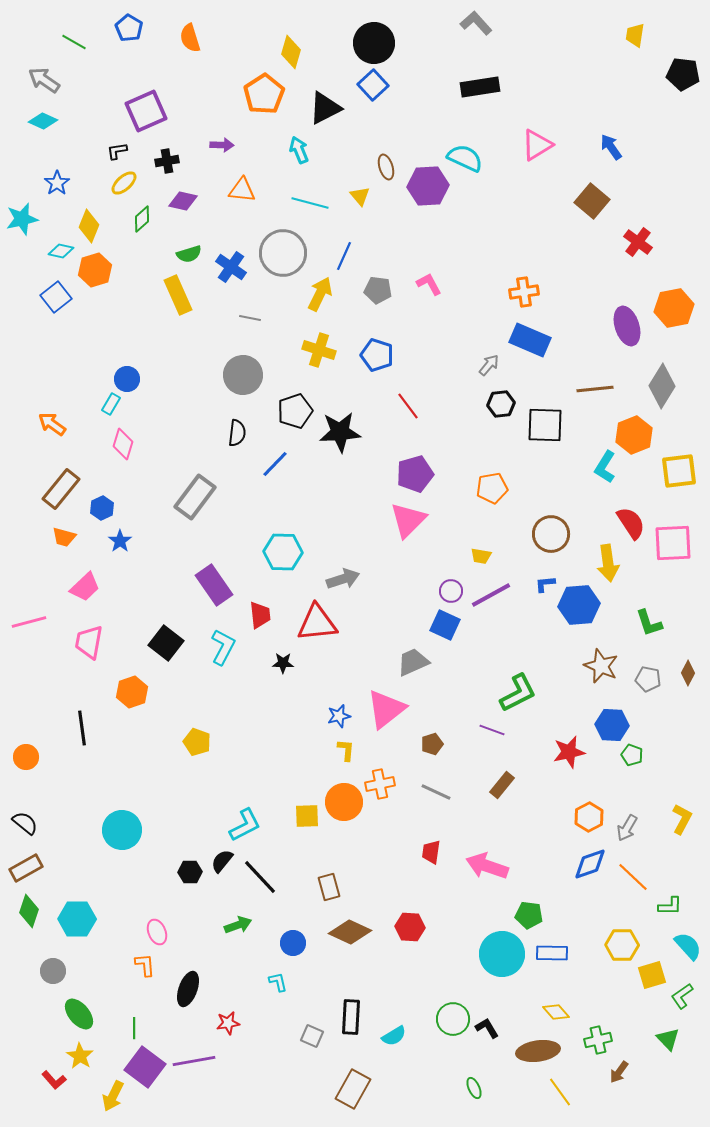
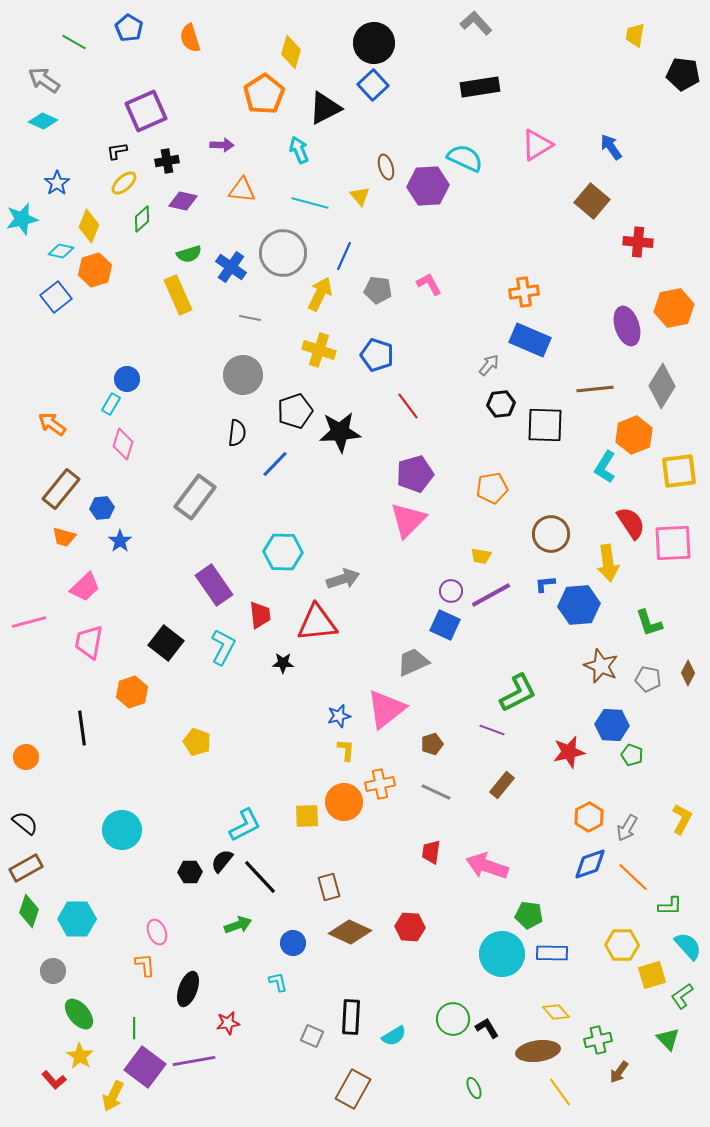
red cross at (638, 242): rotated 32 degrees counterclockwise
blue hexagon at (102, 508): rotated 20 degrees clockwise
